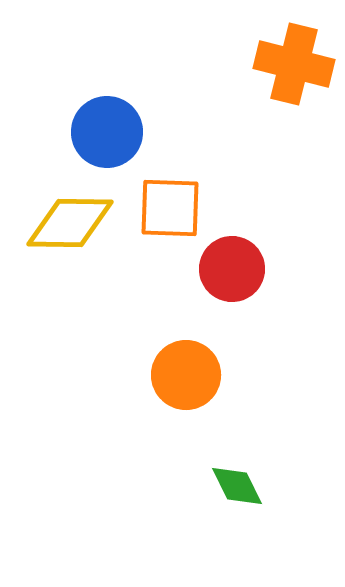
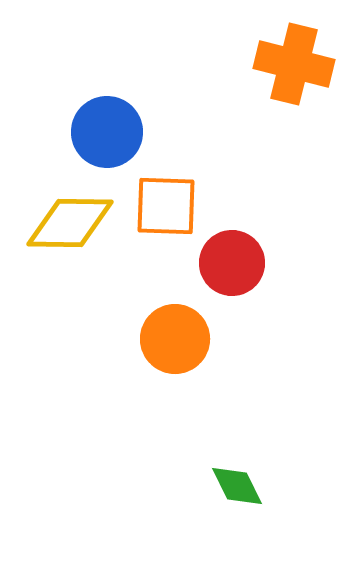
orange square: moved 4 px left, 2 px up
red circle: moved 6 px up
orange circle: moved 11 px left, 36 px up
